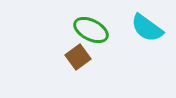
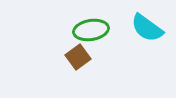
green ellipse: rotated 36 degrees counterclockwise
